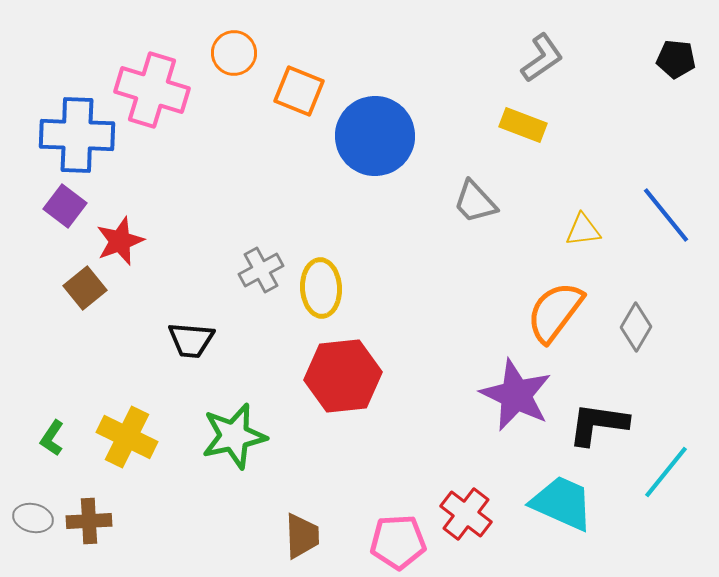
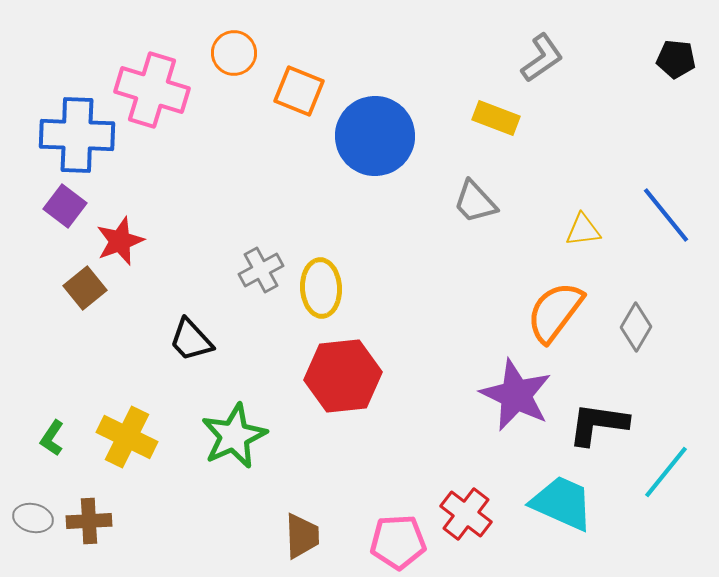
yellow rectangle: moved 27 px left, 7 px up
black trapezoid: rotated 42 degrees clockwise
green star: rotated 12 degrees counterclockwise
